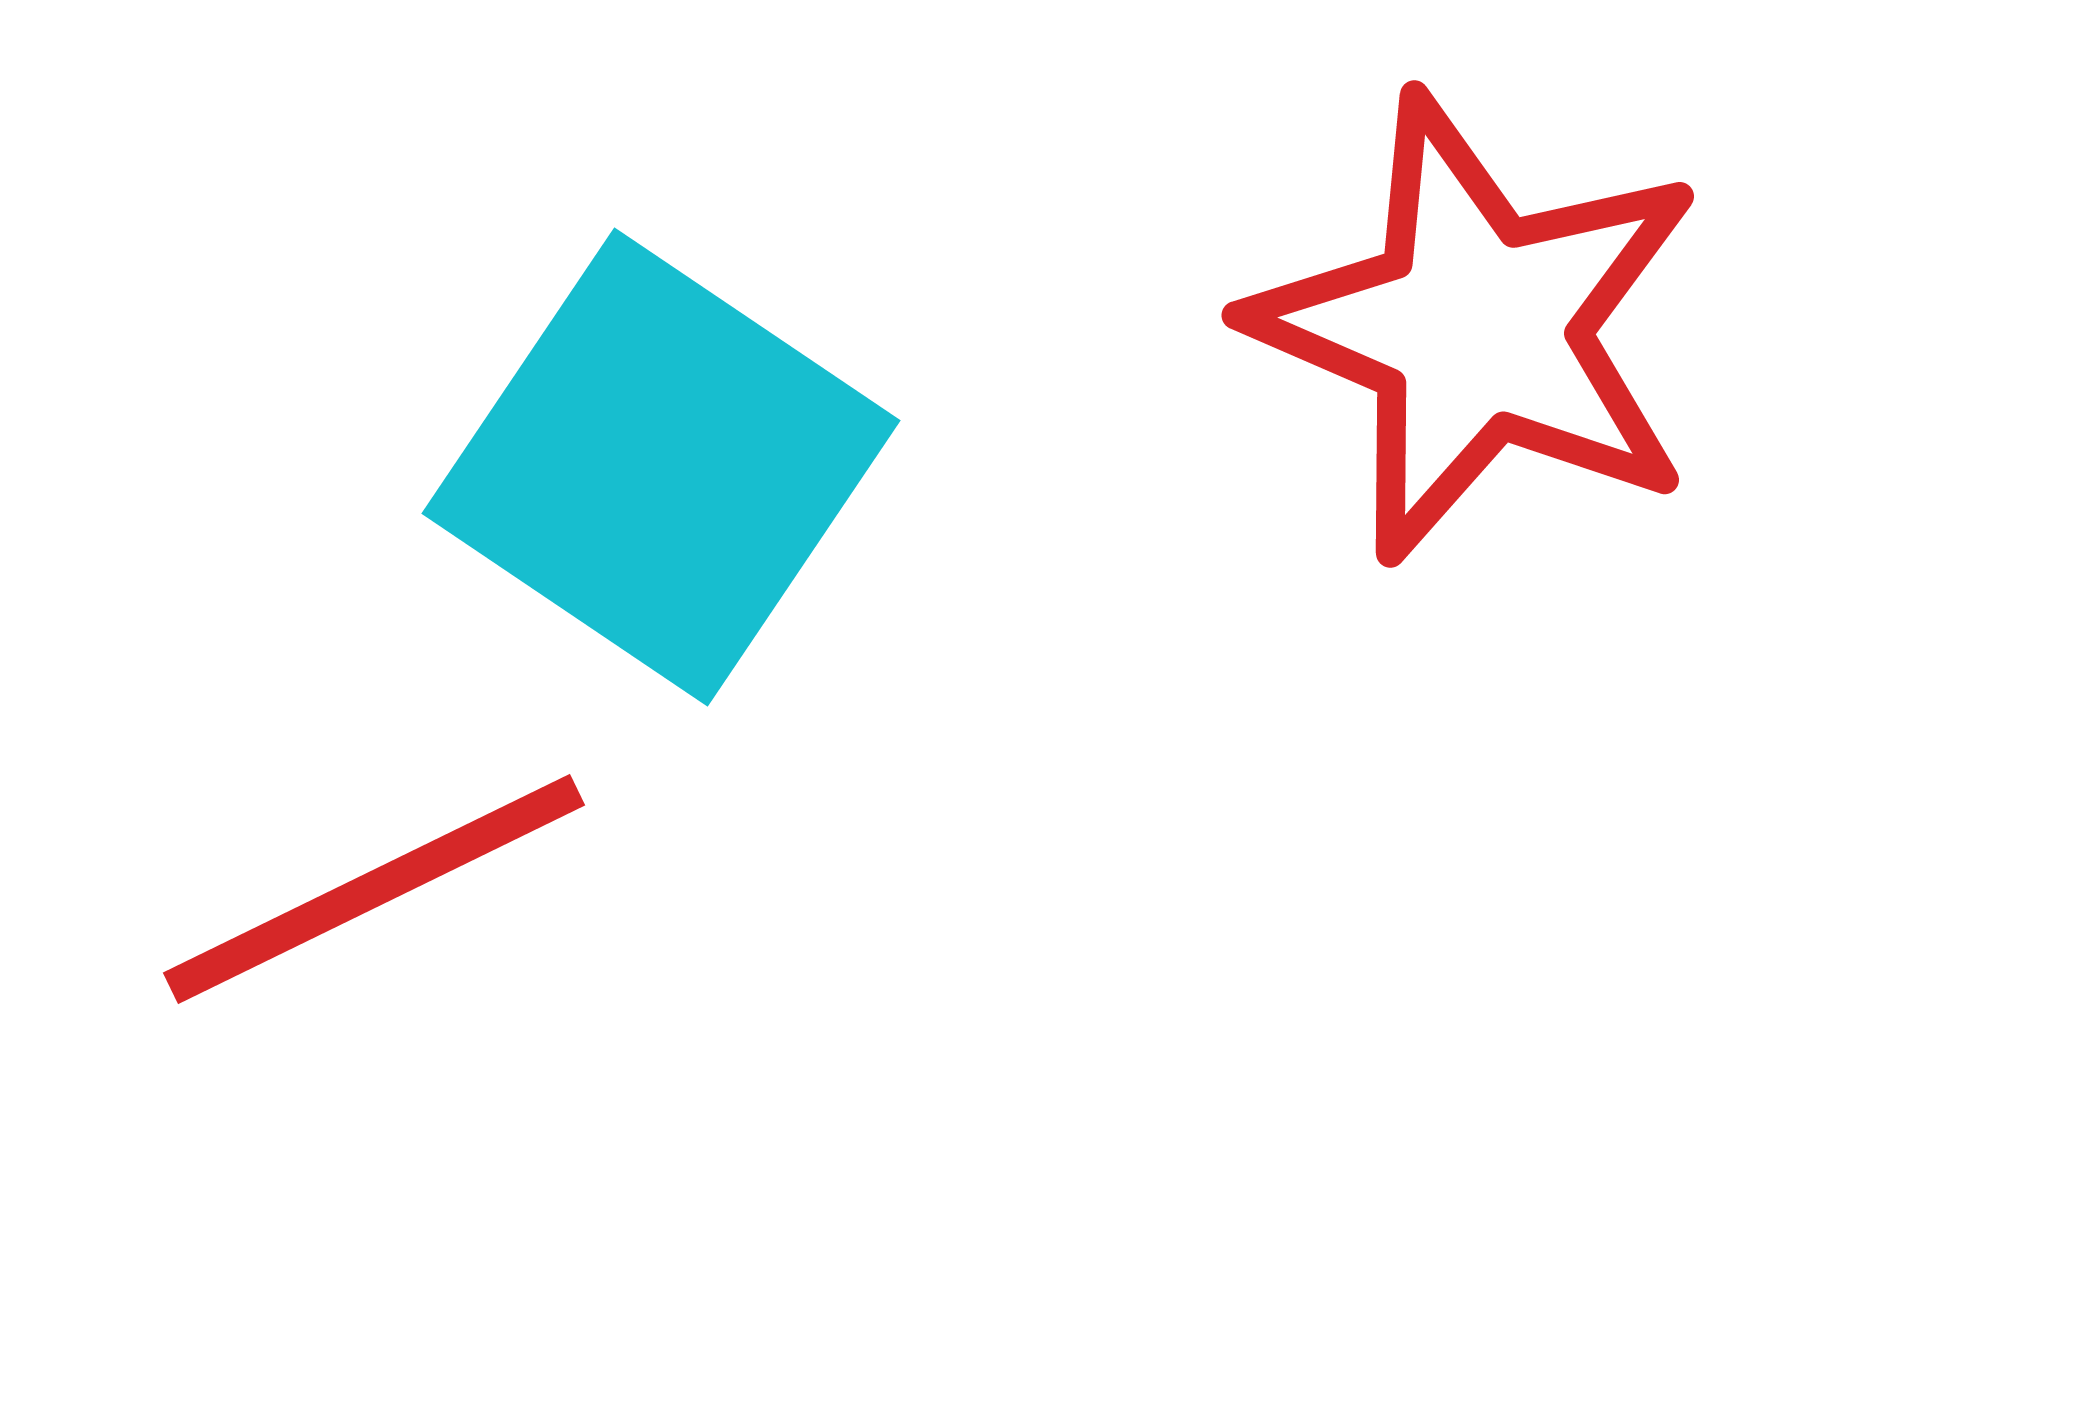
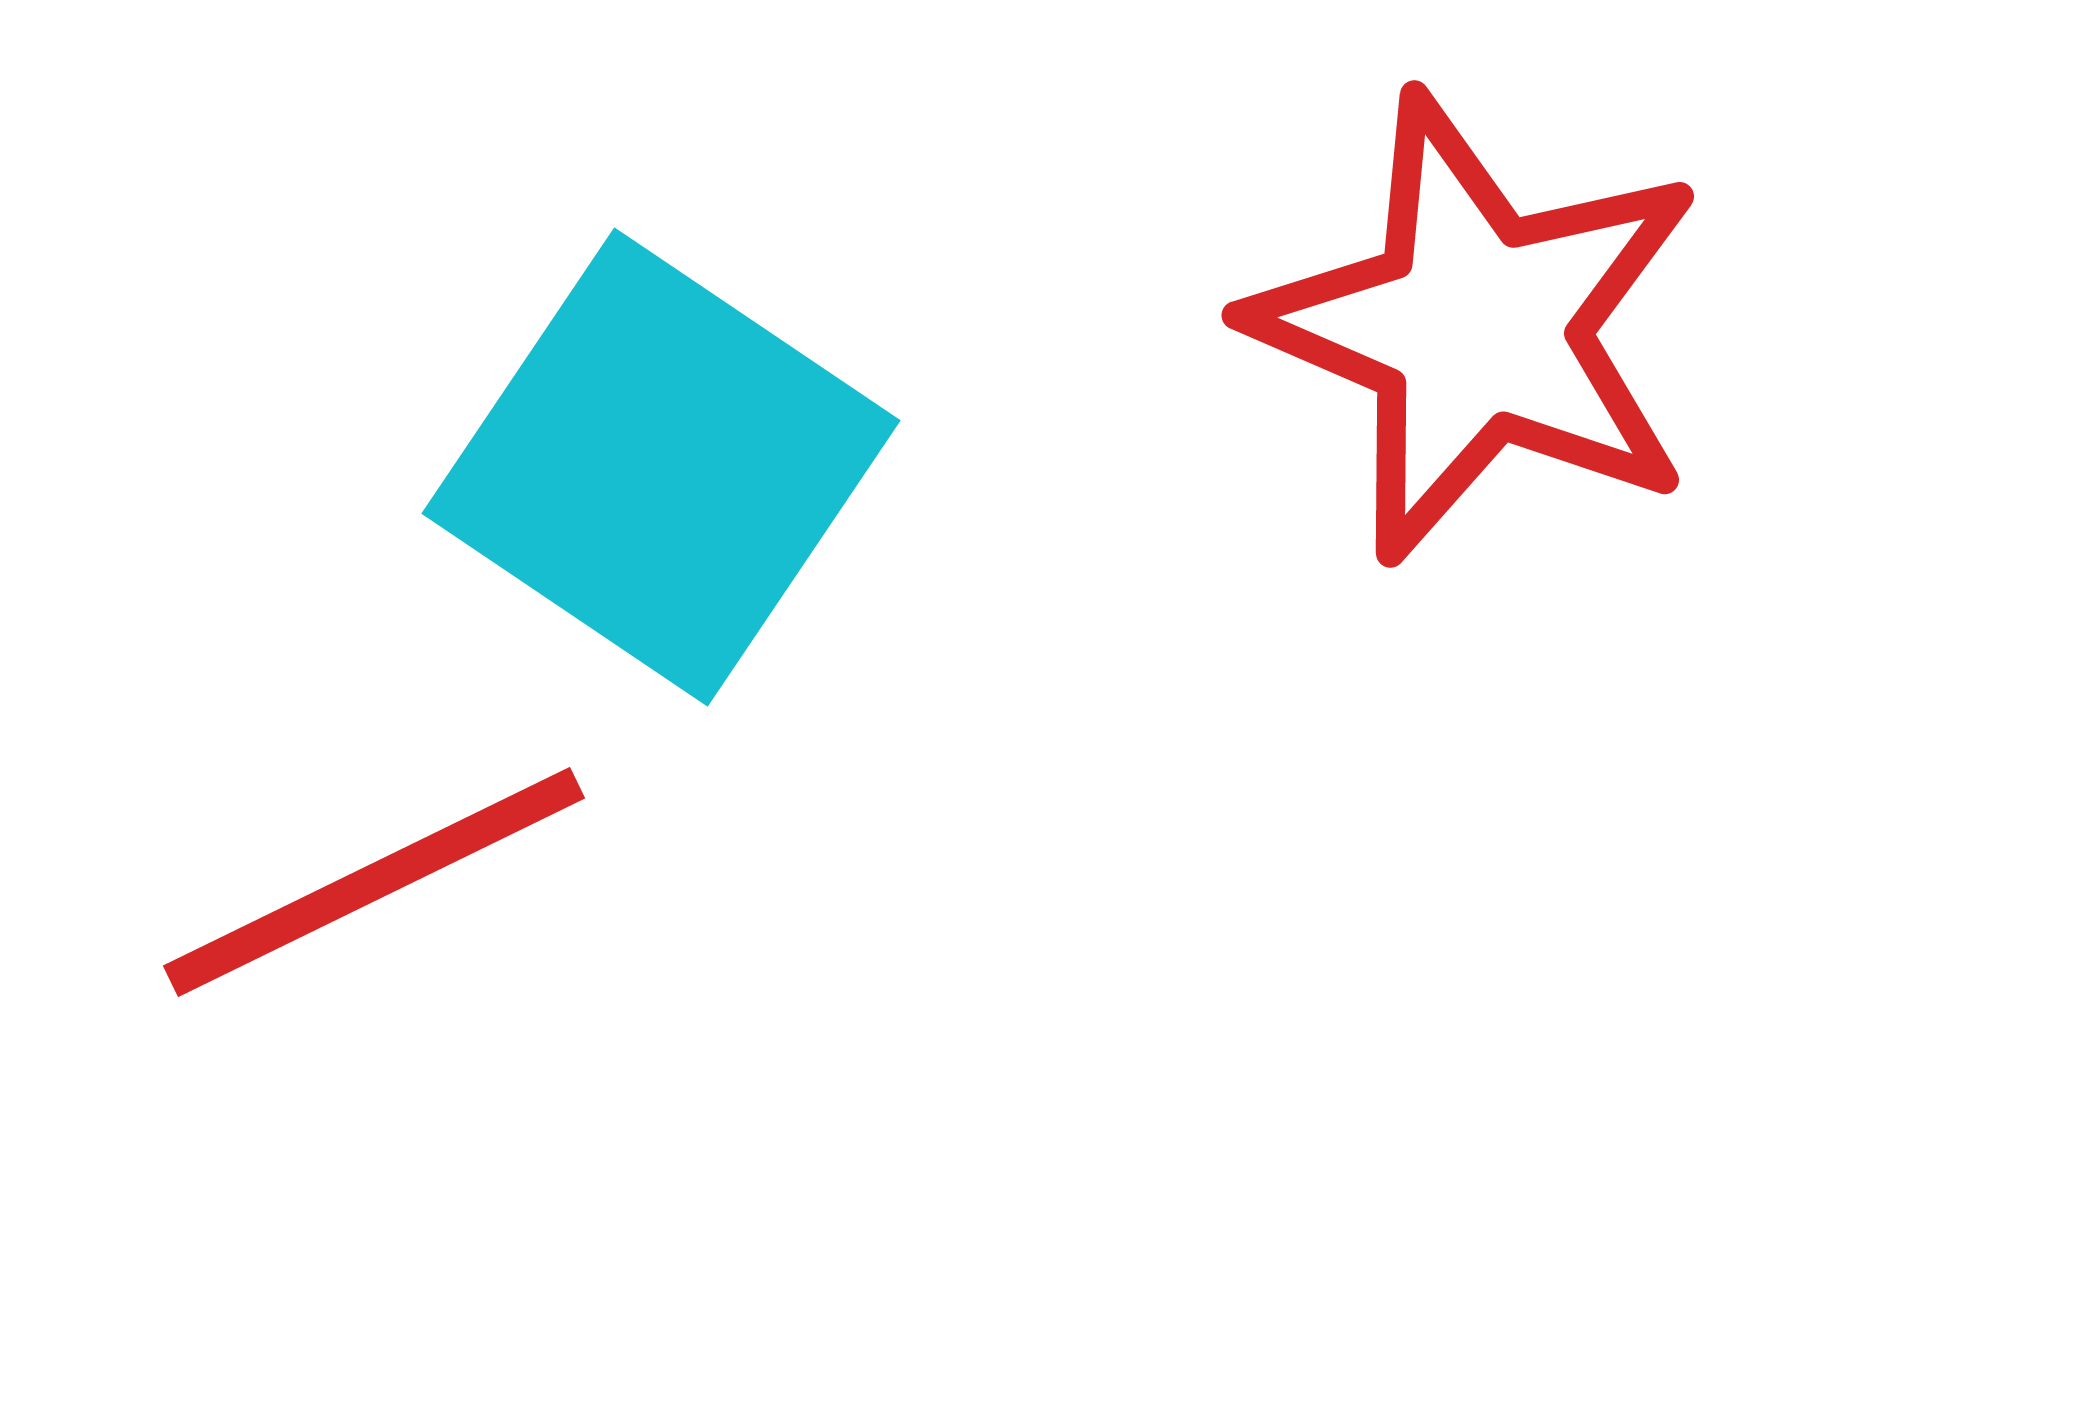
red line: moved 7 px up
